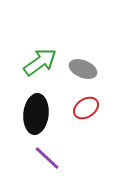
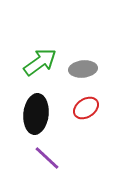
gray ellipse: rotated 28 degrees counterclockwise
